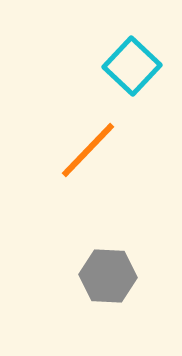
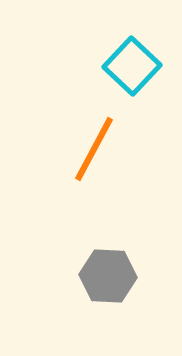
orange line: moved 6 px right, 1 px up; rotated 16 degrees counterclockwise
